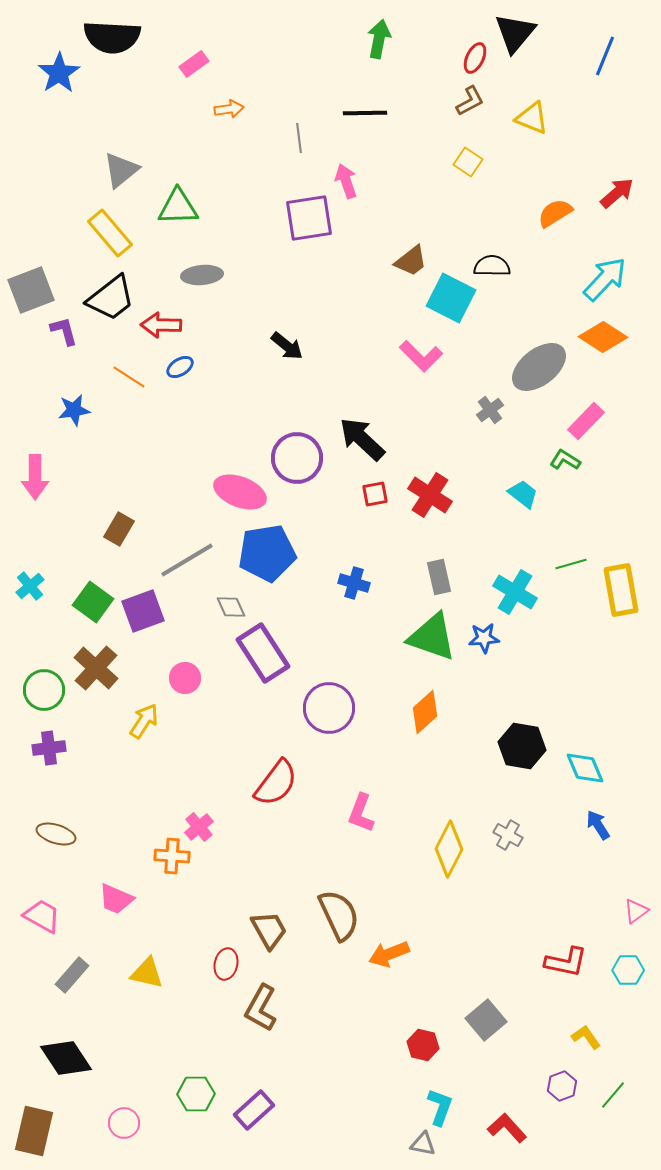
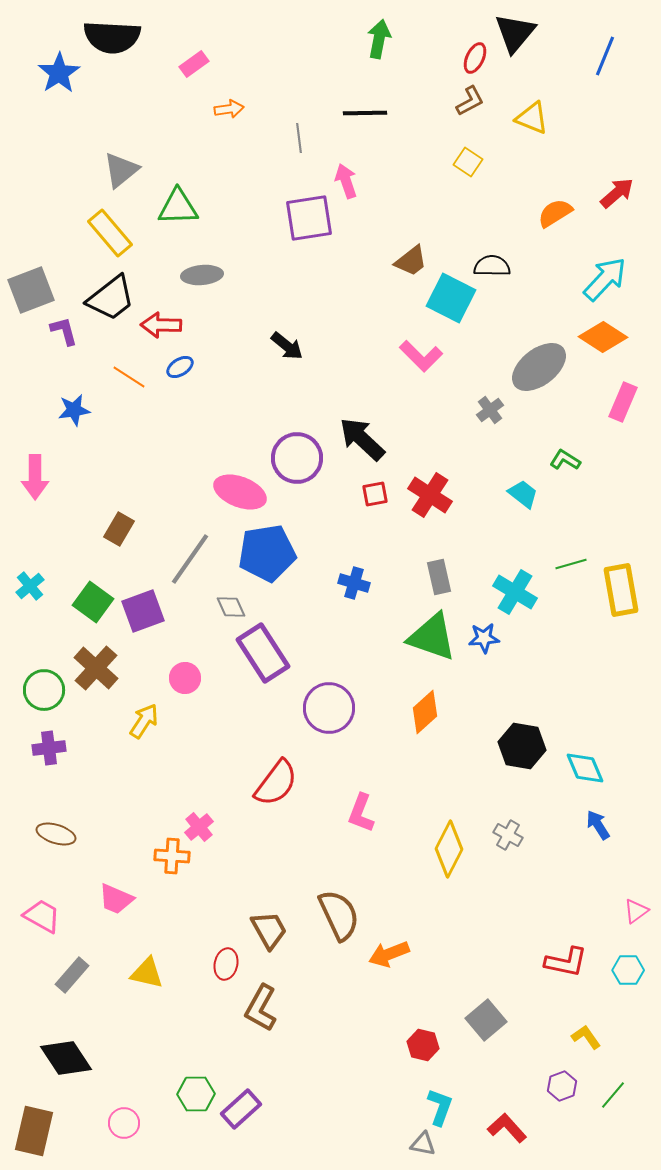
pink rectangle at (586, 421): moved 37 px right, 19 px up; rotated 21 degrees counterclockwise
gray line at (187, 560): moved 3 px right, 1 px up; rotated 24 degrees counterclockwise
purple rectangle at (254, 1110): moved 13 px left, 1 px up
